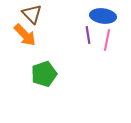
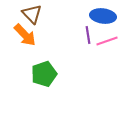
pink line: moved 1 px down; rotated 60 degrees clockwise
